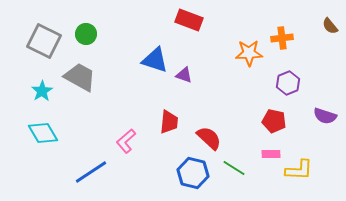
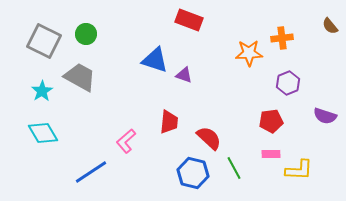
red pentagon: moved 3 px left; rotated 20 degrees counterclockwise
green line: rotated 30 degrees clockwise
